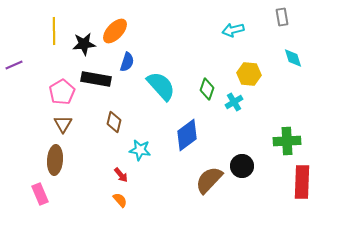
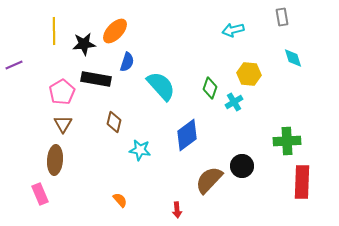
green diamond: moved 3 px right, 1 px up
red arrow: moved 56 px right, 35 px down; rotated 35 degrees clockwise
